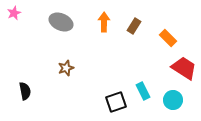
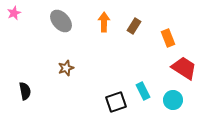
gray ellipse: moved 1 px up; rotated 25 degrees clockwise
orange rectangle: rotated 24 degrees clockwise
